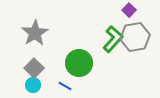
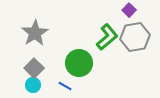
green L-shape: moved 6 px left, 2 px up; rotated 8 degrees clockwise
